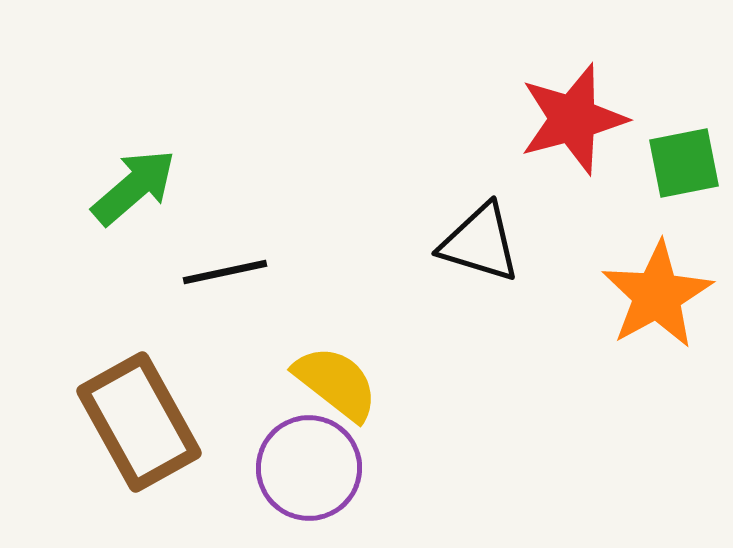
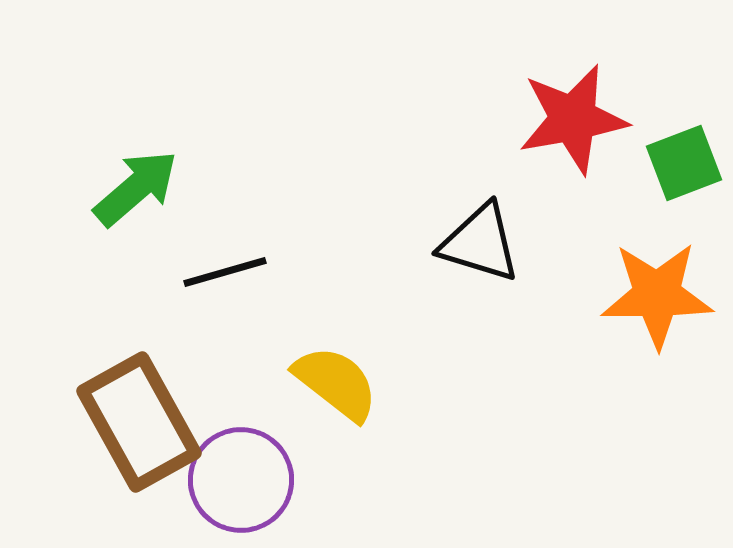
red star: rotated 5 degrees clockwise
green square: rotated 10 degrees counterclockwise
green arrow: moved 2 px right, 1 px down
black line: rotated 4 degrees counterclockwise
orange star: rotated 29 degrees clockwise
purple circle: moved 68 px left, 12 px down
